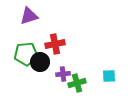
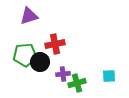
green pentagon: moved 1 px left, 1 px down
